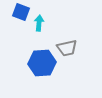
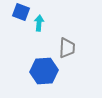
gray trapezoid: rotated 75 degrees counterclockwise
blue hexagon: moved 2 px right, 8 px down
